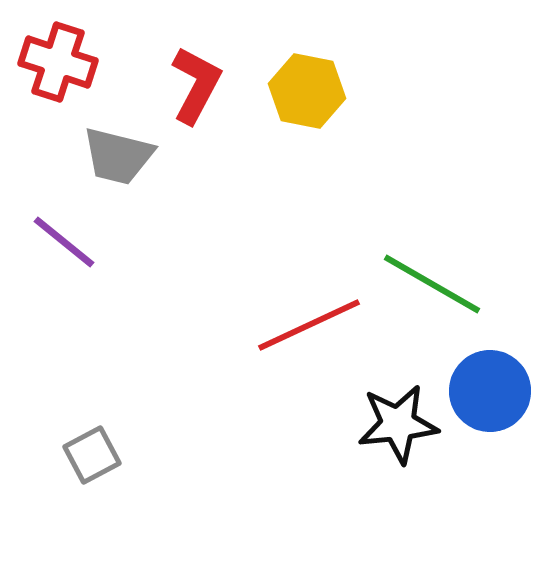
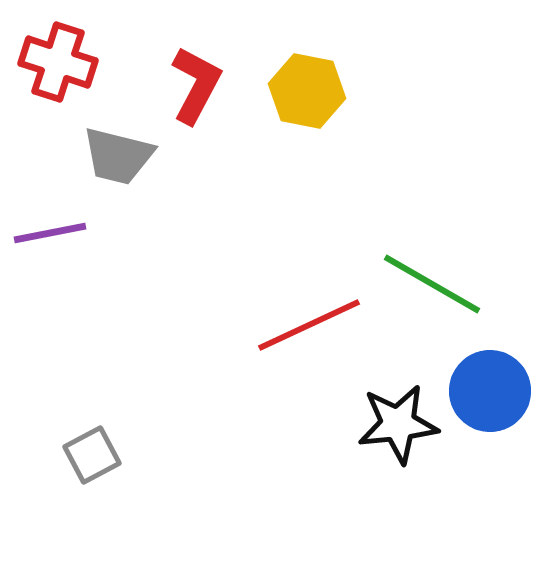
purple line: moved 14 px left, 9 px up; rotated 50 degrees counterclockwise
